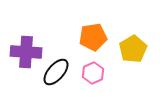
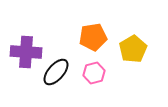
pink hexagon: moved 1 px right; rotated 10 degrees clockwise
